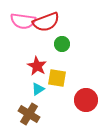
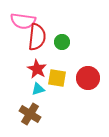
red semicircle: moved 9 px left, 15 px down; rotated 64 degrees counterclockwise
green circle: moved 2 px up
red star: moved 3 px down
cyan triangle: rotated 16 degrees clockwise
red circle: moved 2 px right, 22 px up
brown cross: moved 1 px right
